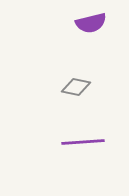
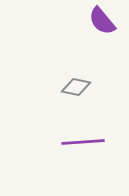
purple semicircle: moved 11 px right, 2 px up; rotated 64 degrees clockwise
